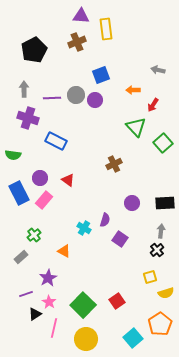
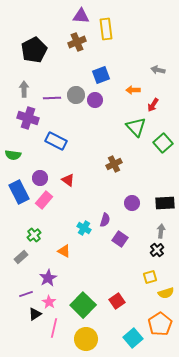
blue rectangle at (19, 193): moved 1 px up
